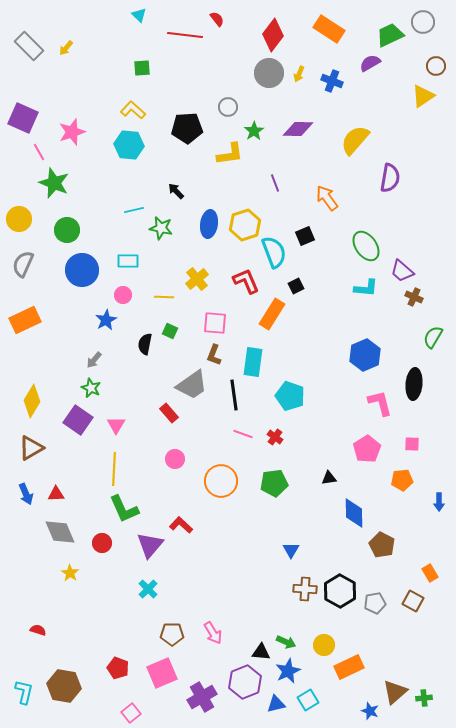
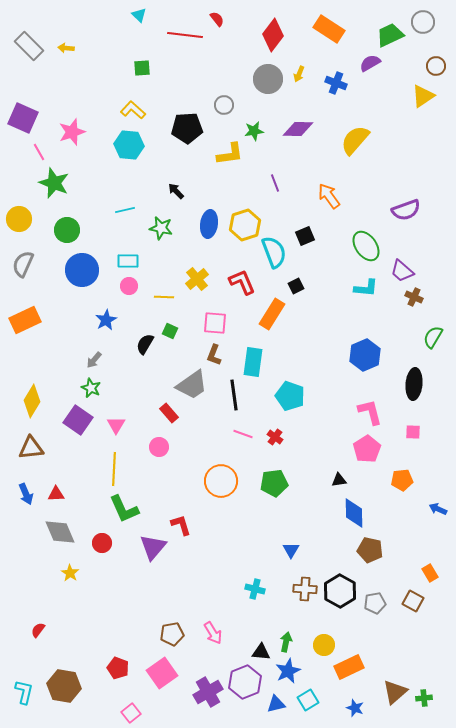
yellow arrow at (66, 48): rotated 56 degrees clockwise
gray circle at (269, 73): moved 1 px left, 6 px down
blue cross at (332, 81): moved 4 px right, 2 px down
gray circle at (228, 107): moved 4 px left, 2 px up
green star at (254, 131): rotated 24 degrees clockwise
purple semicircle at (390, 178): moved 16 px right, 32 px down; rotated 60 degrees clockwise
orange arrow at (327, 198): moved 2 px right, 2 px up
cyan line at (134, 210): moved 9 px left
red L-shape at (246, 281): moved 4 px left, 1 px down
pink circle at (123, 295): moved 6 px right, 9 px up
black semicircle at (145, 344): rotated 20 degrees clockwise
pink L-shape at (380, 403): moved 10 px left, 9 px down
pink square at (412, 444): moved 1 px right, 12 px up
brown triangle at (31, 448): rotated 24 degrees clockwise
pink circle at (175, 459): moved 16 px left, 12 px up
black triangle at (329, 478): moved 10 px right, 2 px down
blue arrow at (439, 502): moved 1 px left, 7 px down; rotated 114 degrees clockwise
red L-shape at (181, 525): rotated 30 degrees clockwise
purple triangle at (150, 545): moved 3 px right, 2 px down
brown pentagon at (382, 545): moved 12 px left, 5 px down; rotated 15 degrees counterclockwise
cyan cross at (148, 589): moved 107 px right; rotated 30 degrees counterclockwise
red semicircle at (38, 630): rotated 70 degrees counterclockwise
brown pentagon at (172, 634): rotated 10 degrees counterclockwise
green arrow at (286, 642): rotated 102 degrees counterclockwise
pink square at (162, 673): rotated 12 degrees counterclockwise
purple cross at (202, 697): moved 6 px right, 5 px up
blue star at (370, 711): moved 15 px left, 3 px up
